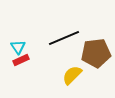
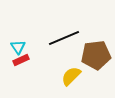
brown pentagon: moved 2 px down
yellow semicircle: moved 1 px left, 1 px down
